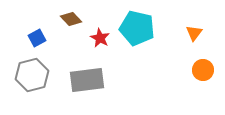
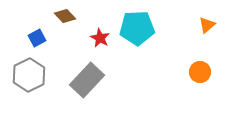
brown diamond: moved 6 px left, 3 px up
cyan pentagon: rotated 16 degrees counterclockwise
orange triangle: moved 13 px right, 8 px up; rotated 12 degrees clockwise
orange circle: moved 3 px left, 2 px down
gray hexagon: moved 3 px left; rotated 12 degrees counterclockwise
gray rectangle: rotated 40 degrees counterclockwise
